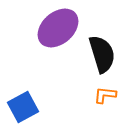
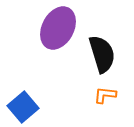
purple ellipse: rotated 21 degrees counterclockwise
blue square: rotated 12 degrees counterclockwise
